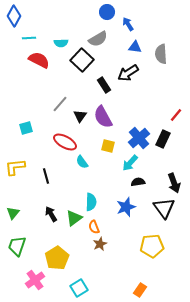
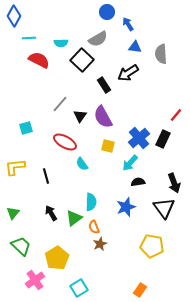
cyan semicircle at (82, 162): moved 2 px down
black arrow at (51, 214): moved 1 px up
green trapezoid at (17, 246): moved 4 px right; rotated 115 degrees clockwise
yellow pentagon at (152, 246): rotated 15 degrees clockwise
